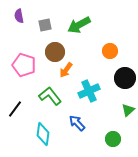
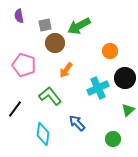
green arrow: moved 1 px down
brown circle: moved 9 px up
cyan cross: moved 9 px right, 3 px up
